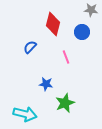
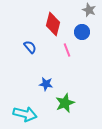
gray star: moved 2 px left; rotated 16 degrees clockwise
blue semicircle: rotated 96 degrees clockwise
pink line: moved 1 px right, 7 px up
